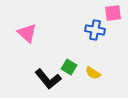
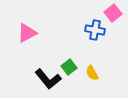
pink square: rotated 30 degrees counterclockwise
pink triangle: rotated 50 degrees clockwise
green square: rotated 21 degrees clockwise
yellow semicircle: moved 1 px left; rotated 28 degrees clockwise
